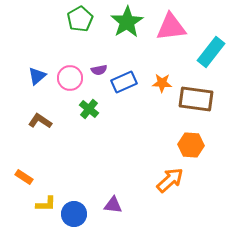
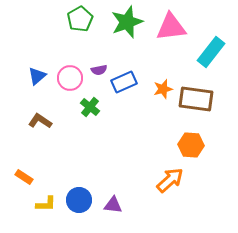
green star: rotated 12 degrees clockwise
orange star: moved 1 px right, 6 px down; rotated 18 degrees counterclockwise
green cross: moved 1 px right, 2 px up
blue circle: moved 5 px right, 14 px up
